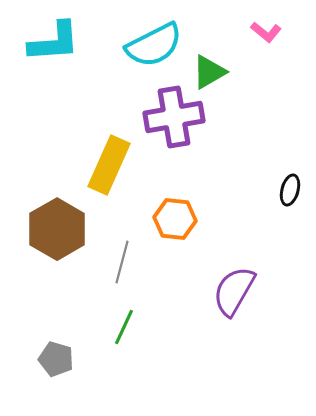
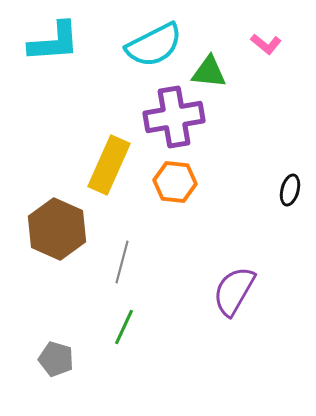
pink L-shape: moved 12 px down
green triangle: rotated 36 degrees clockwise
orange hexagon: moved 37 px up
brown hexagon: rotated 6 degrees counterclockwise
